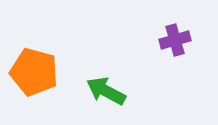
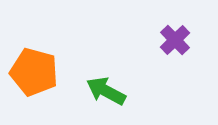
purple cross: rotated 28 degrees counterclockwise
